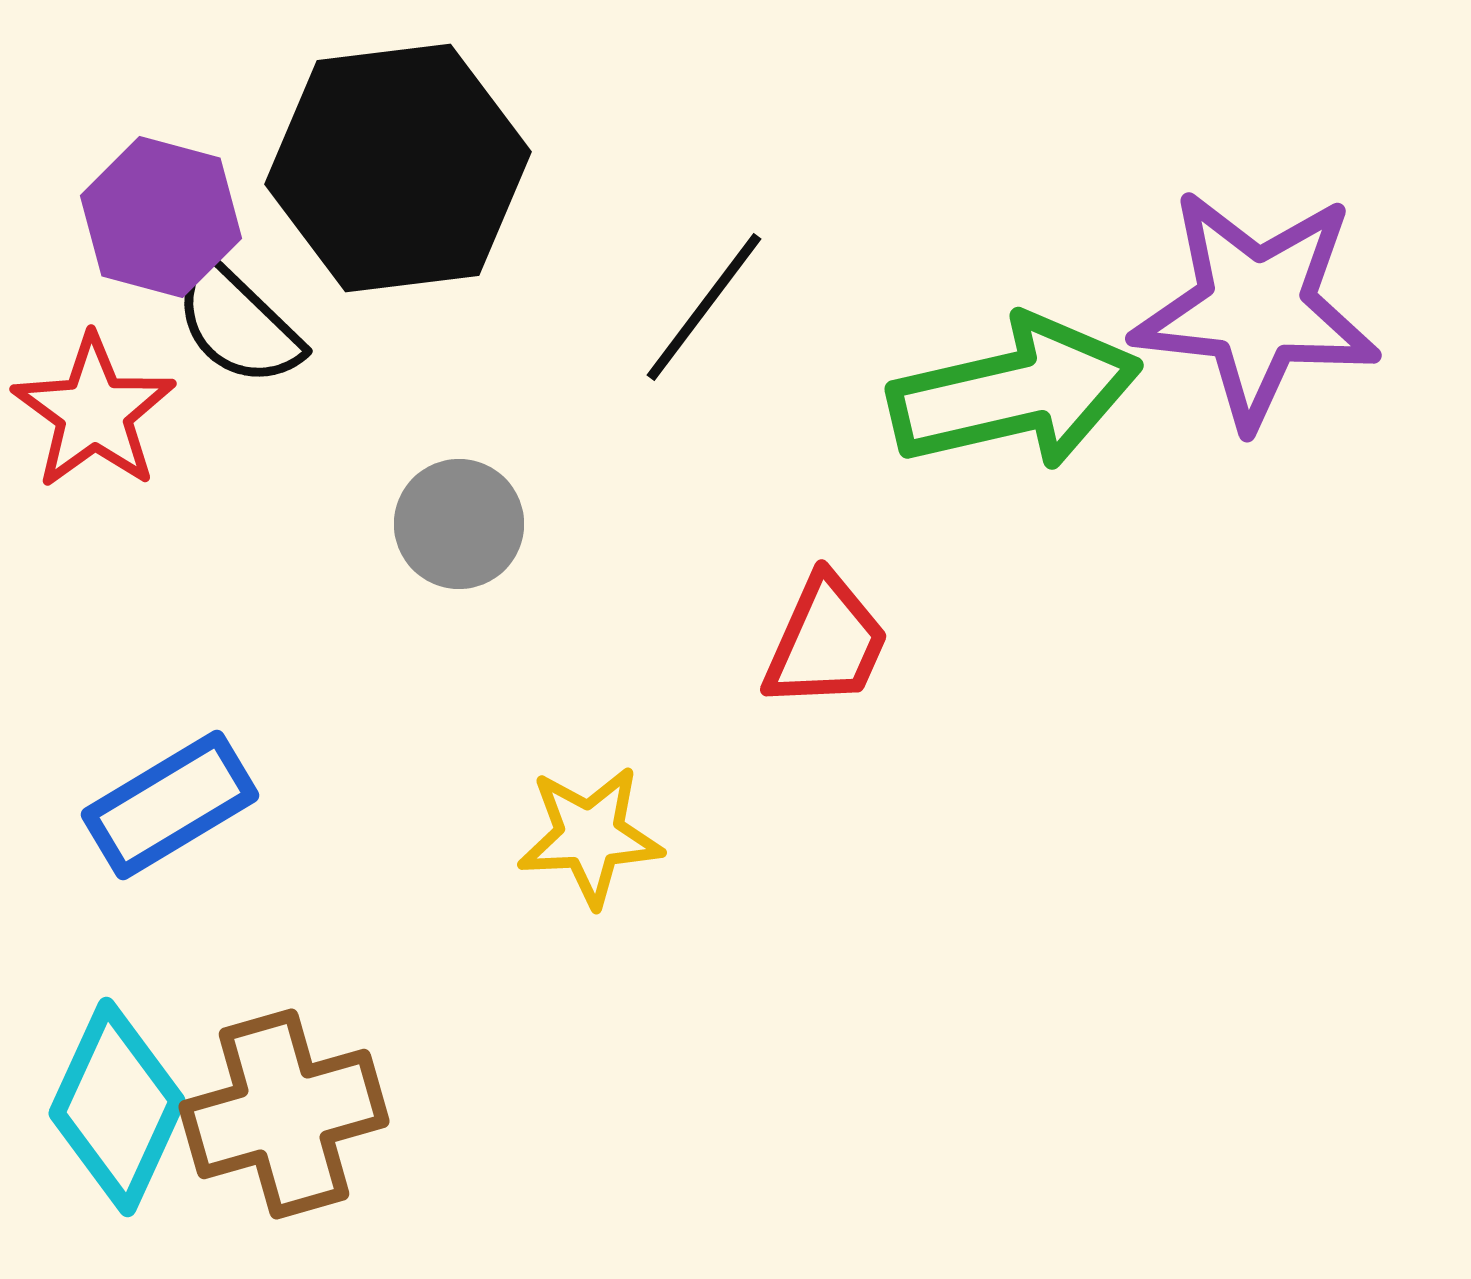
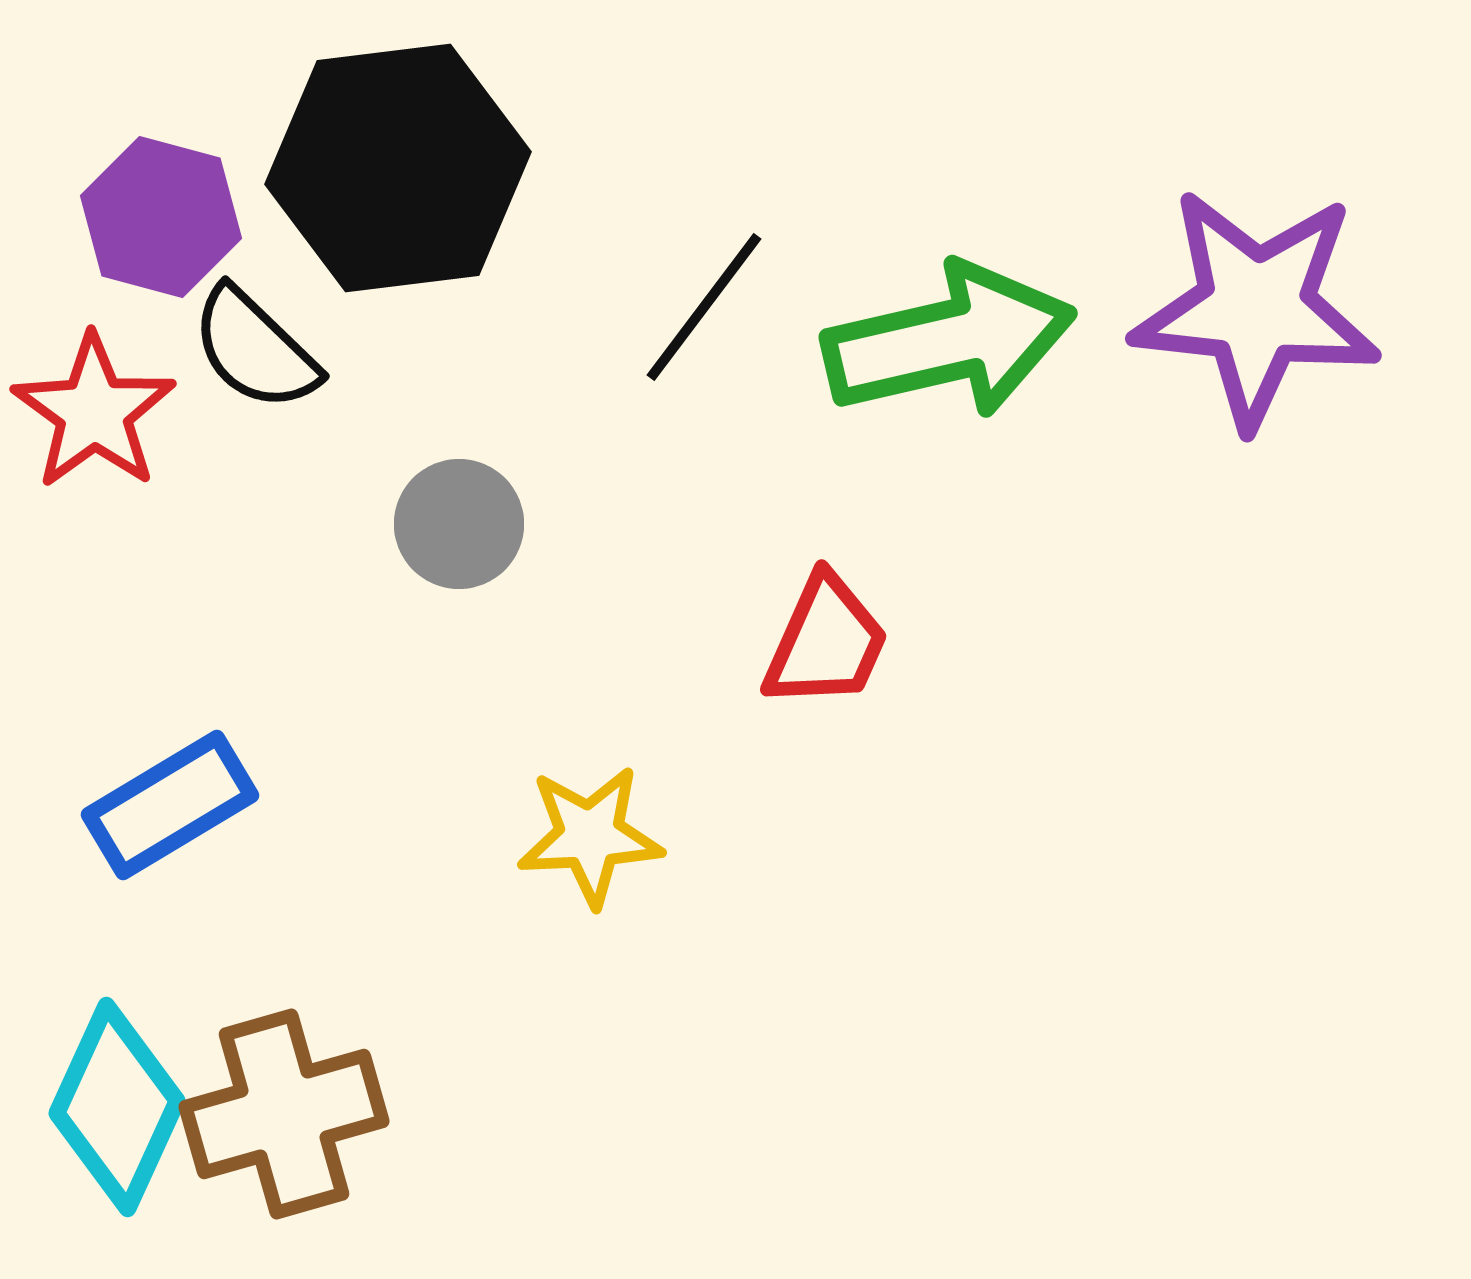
black semicircle: moved 17 px right, 25 px down
green arrow: moved 66 px left, 52 px up
